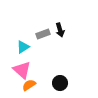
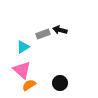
black arrow: rotated 120 degrees clockwise
